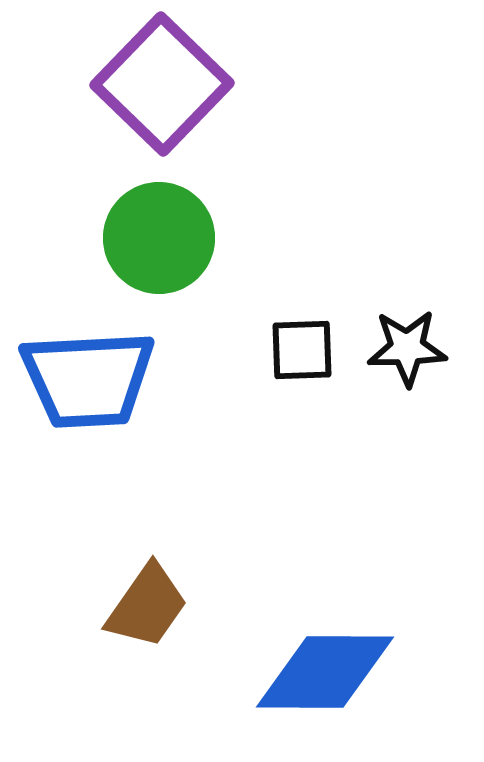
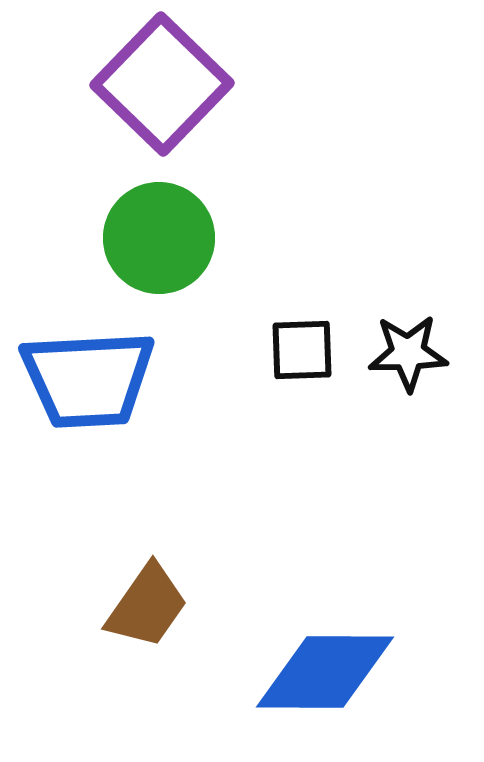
black star: moved 1 px right, 5 px down
